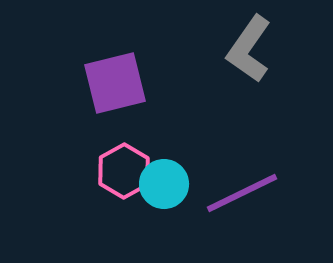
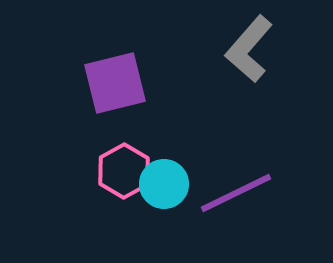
gray L-shape: rotated 6 degrees clockwise
purple line: moved 6 px left
